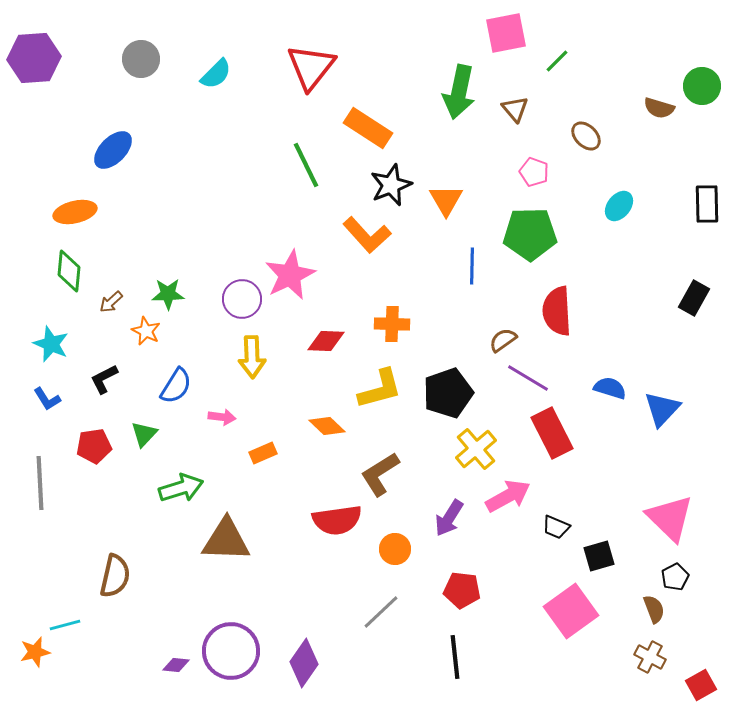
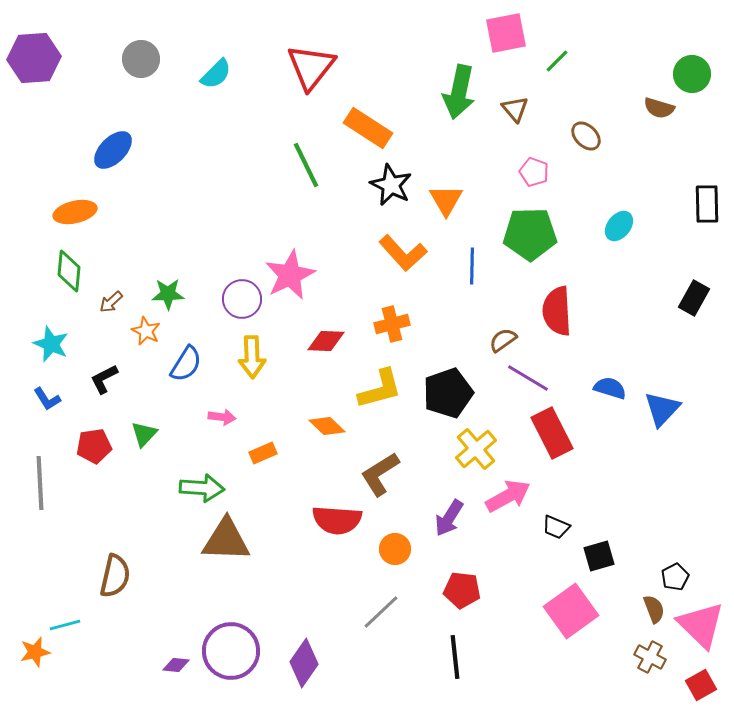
green circle at (702, 86): moved 10 px left, 12 px up
black star at (391, 185): rotated 24 degrees counterclockwise
cyan ellipse at (619, 206): moved 20 px down
orange L-shape at (367, 235): moved 36 px right, 18 px down
orange cross at (392, 324): rotated 16 degrees counterclockwise
blue semicircle at (176, 386): moved 10 px right, 22 px up
green arrow at (181, 488): moved 21 px right; rotated 21 degrees clockwise
pink triangle at (670, 518): moved 31 px right, 107 px down
red semicircle at (337, 520): rotated 12 degrees clockwise
